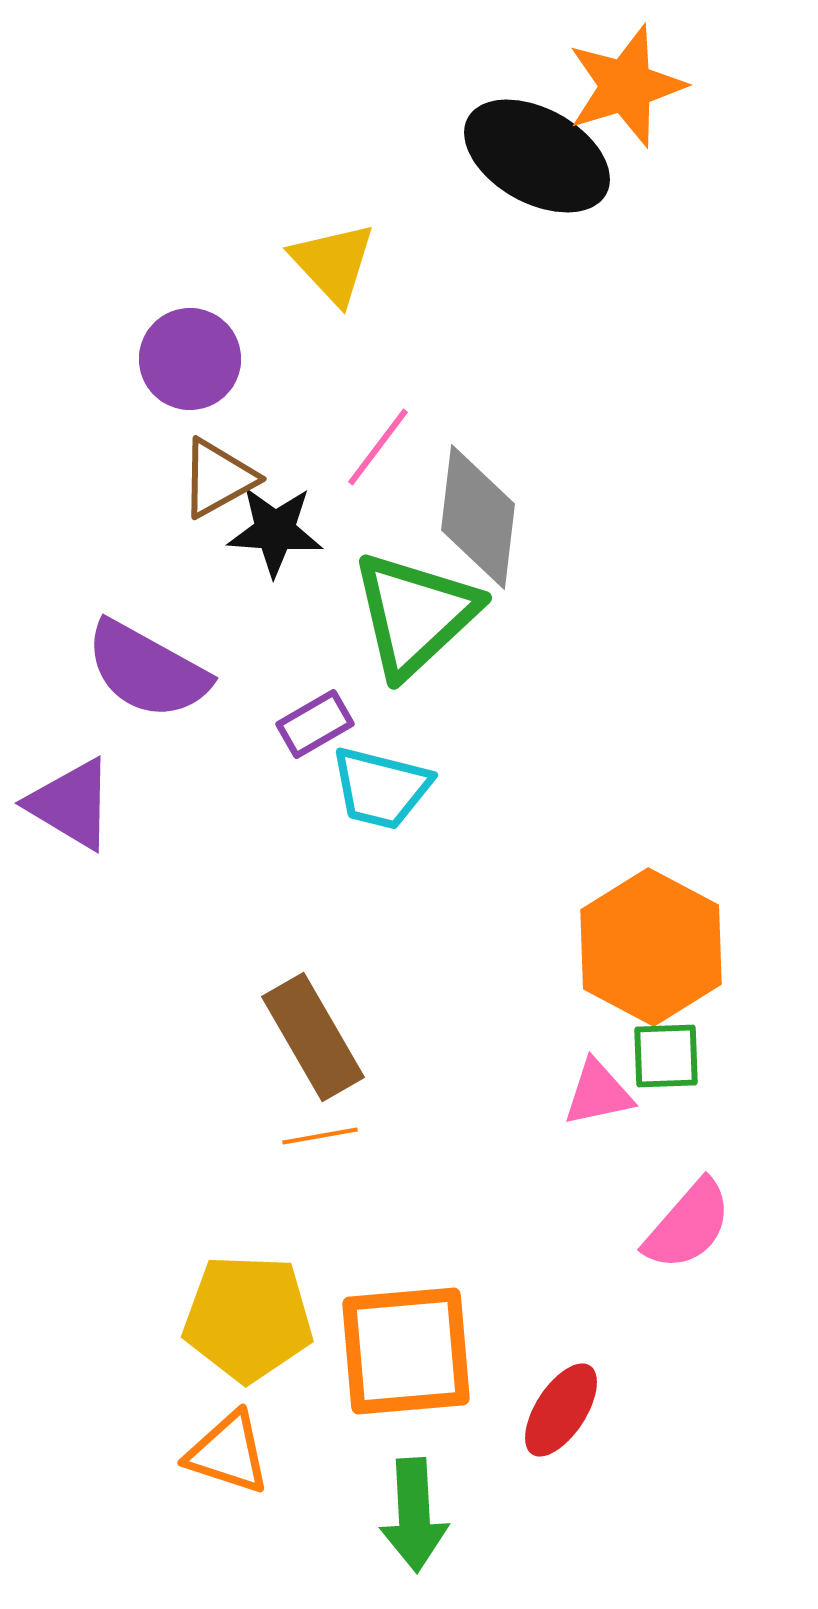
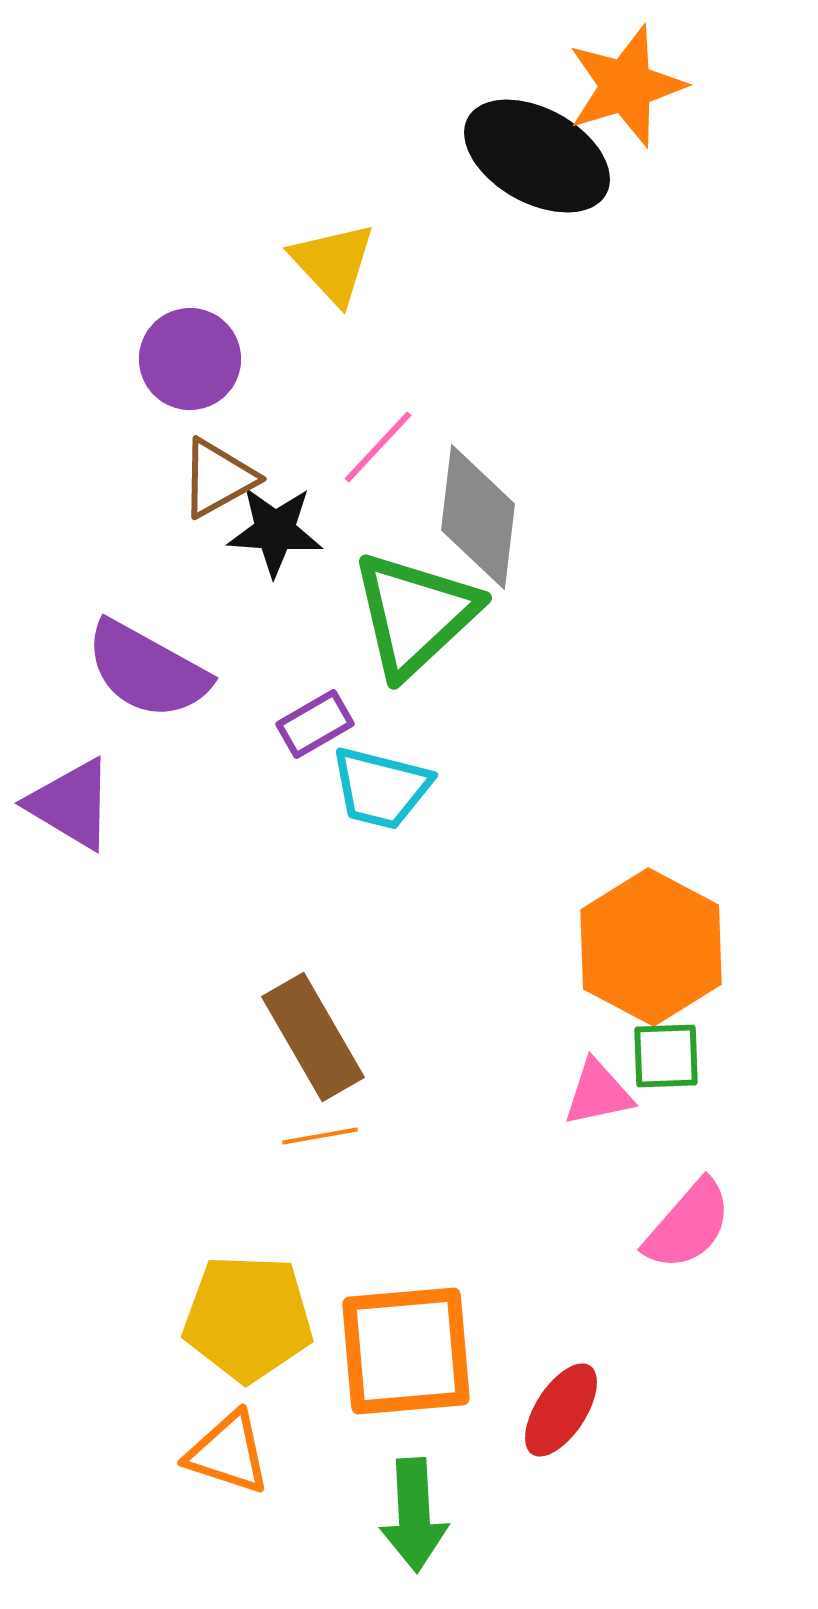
pink line: rotated 6 degrees clockwise
